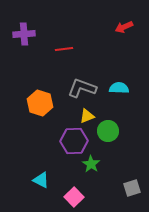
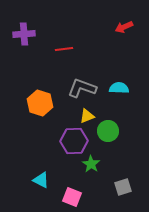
gray square: moved 9 px left, 1 px up
pink square: moved 2 px left; rotated 24 degrees counterclockwise
